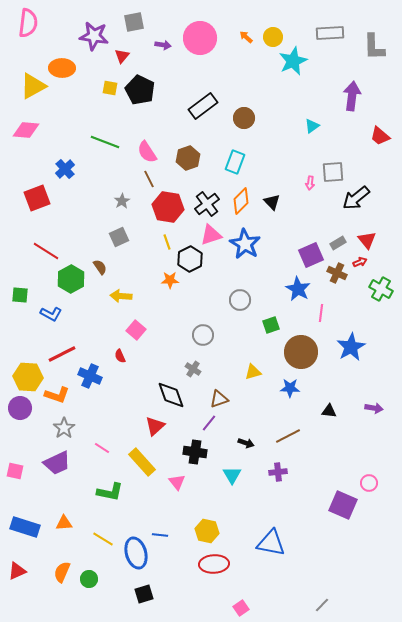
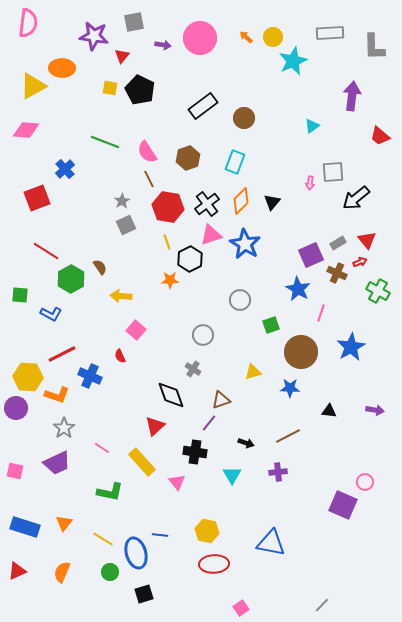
black triangle at (272, 202): rotated 24 degrees clockwise
gray square at (119, 237): moved 7 px right, 12 px up
green cross at (381, 289): moved 3 px left, 2 px down
pink line at (321, 313): rotated 12 degrees clockwise
brown triangle at (219, 399): moved 2 px right, 1 px down
purple circle at (20, 408): moved 4 px left
purple arrow at (374, 408): moved 1 px right, 2 px down
pink circle at (369, 483): moved 4 px left, 1 px up
orange triangle at (64, 523): rotated 48 degrees counterclockwise
green circle at (89, 579): moved 21 px right, 7 px up
